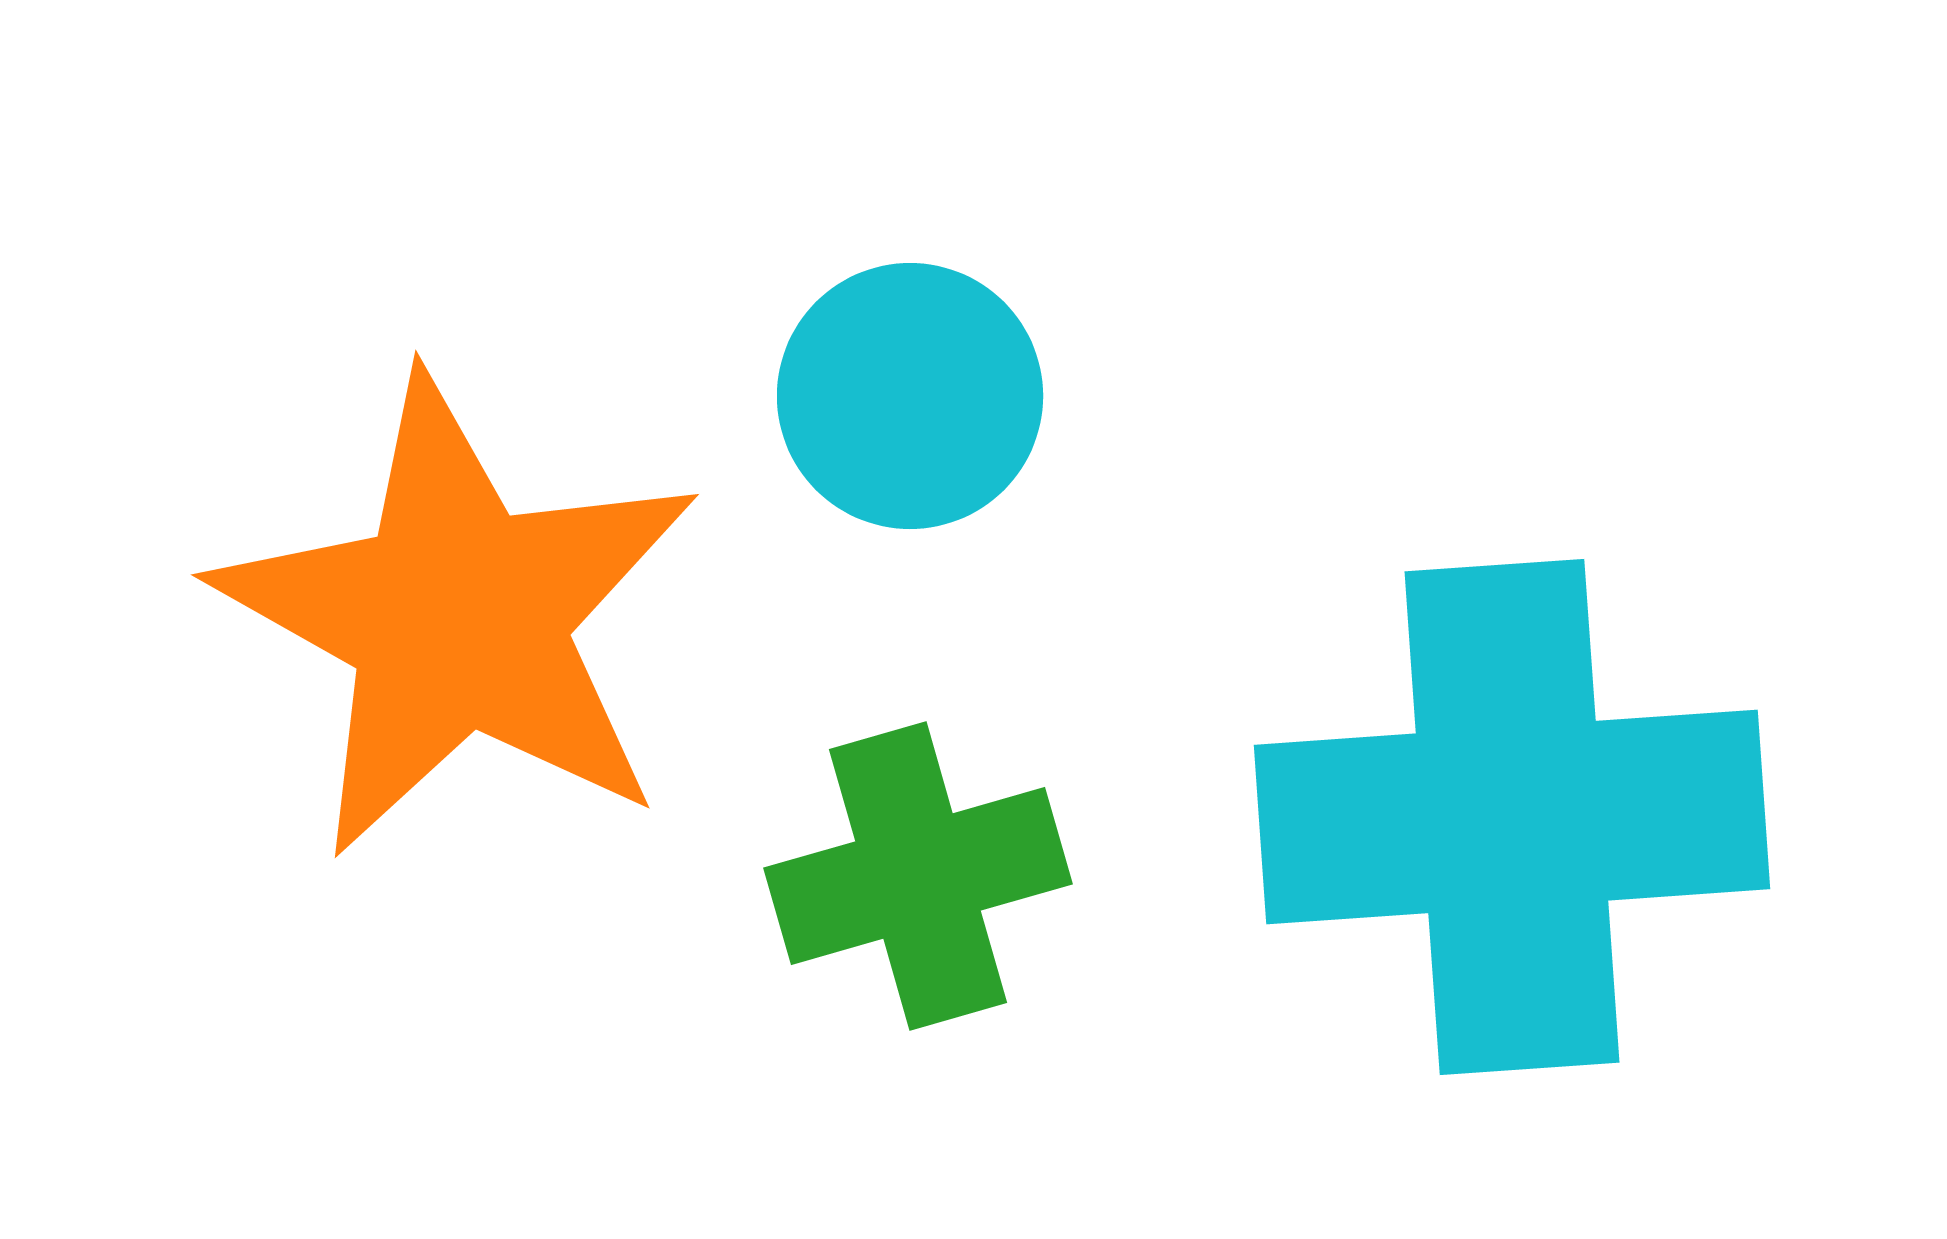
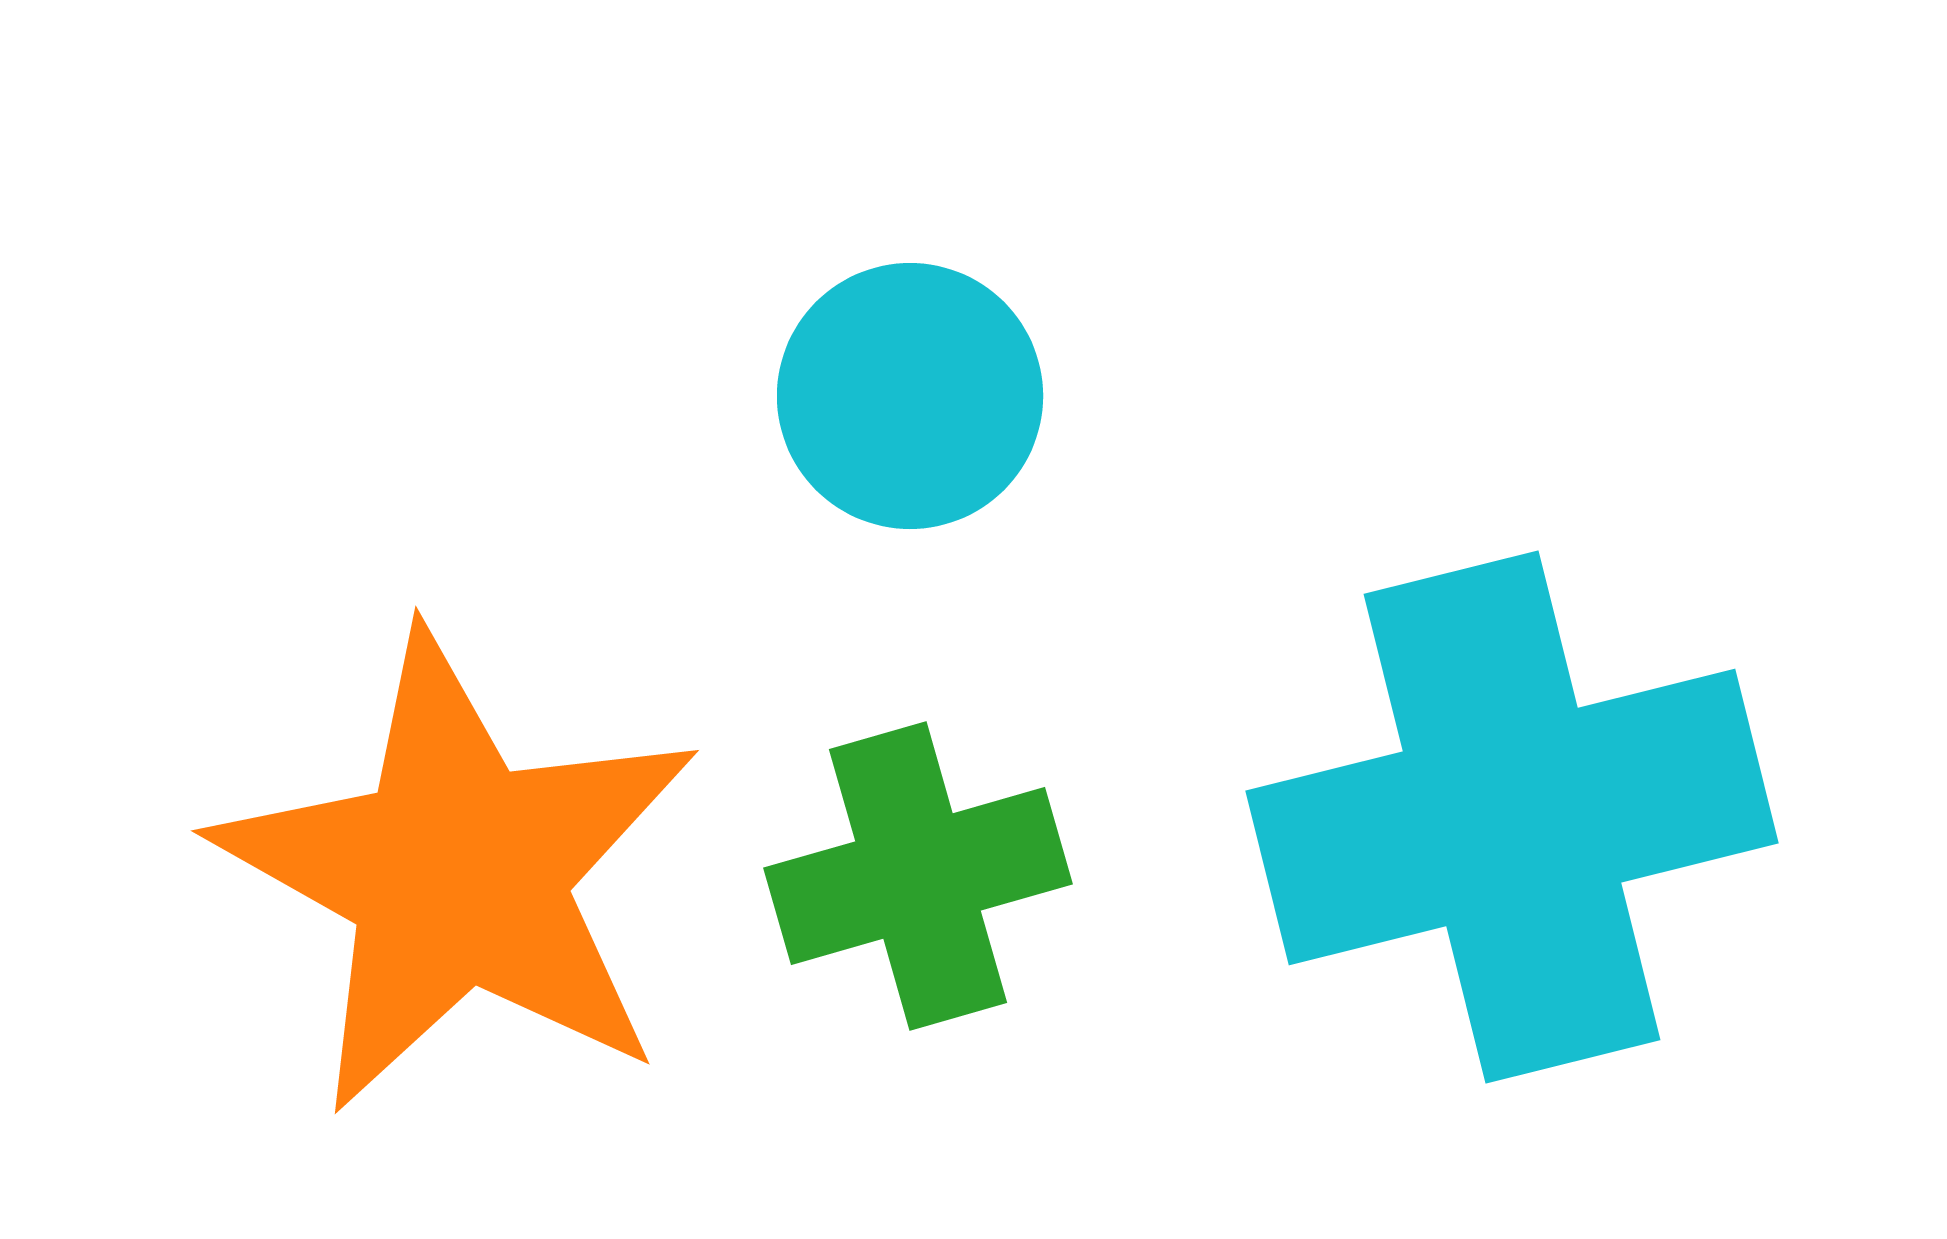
orange star: moved 256 px down
cyan cross: rotated 10 degrees counterclockwise
